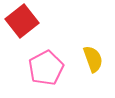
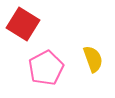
red square: moved 1 px right, 3 px down; rotated 20 degrees counterclockwise
